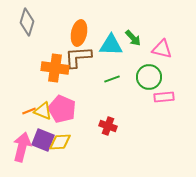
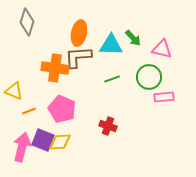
yellow triangle: moved 29 px left, 20 px up
